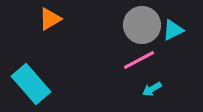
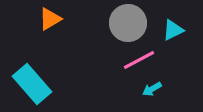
gray circle: moved 14 px left, 2 px up
cyan rectangle: moved 1 px right
